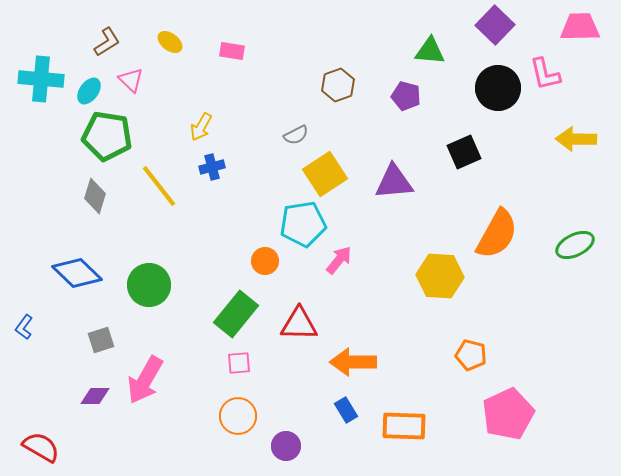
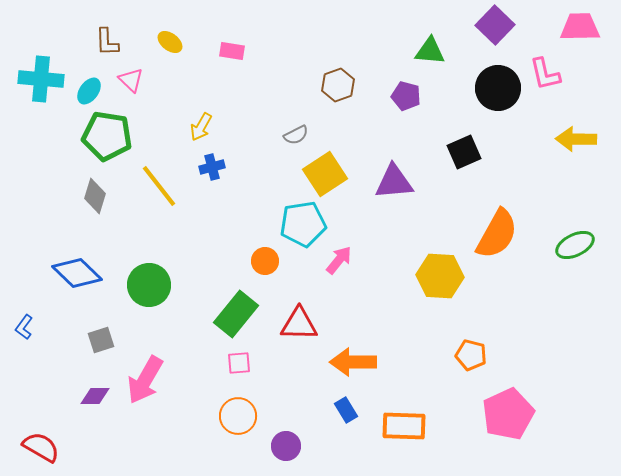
brown L-shape at (107, 42): rotated 120 degrees clockwise
